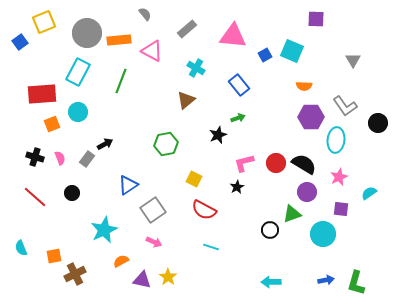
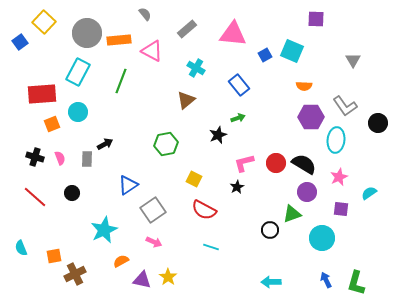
yellow square at (44, 22): rotated 25 degrees counterclockwise
pink triangle at (233, 36): moved 2 px up
gray rectangle at (87, 159): rotated 35 degrees counterclockwise
cyan circle at (323, 234): moved 1 px left, 4 px down
blue arrow at (326, 280): rotated 105 degrees counterclockwise
